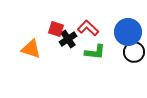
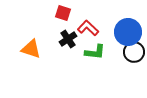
red square: moved 7 px right, 16 px up
